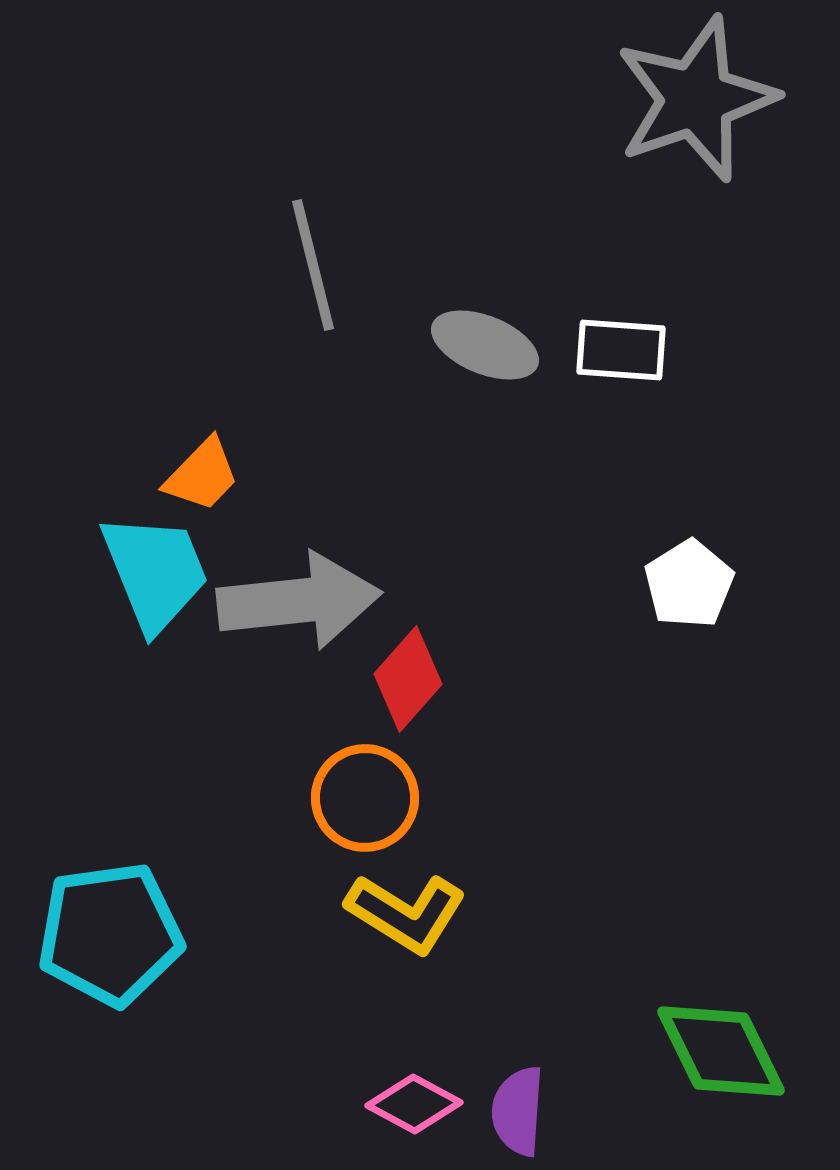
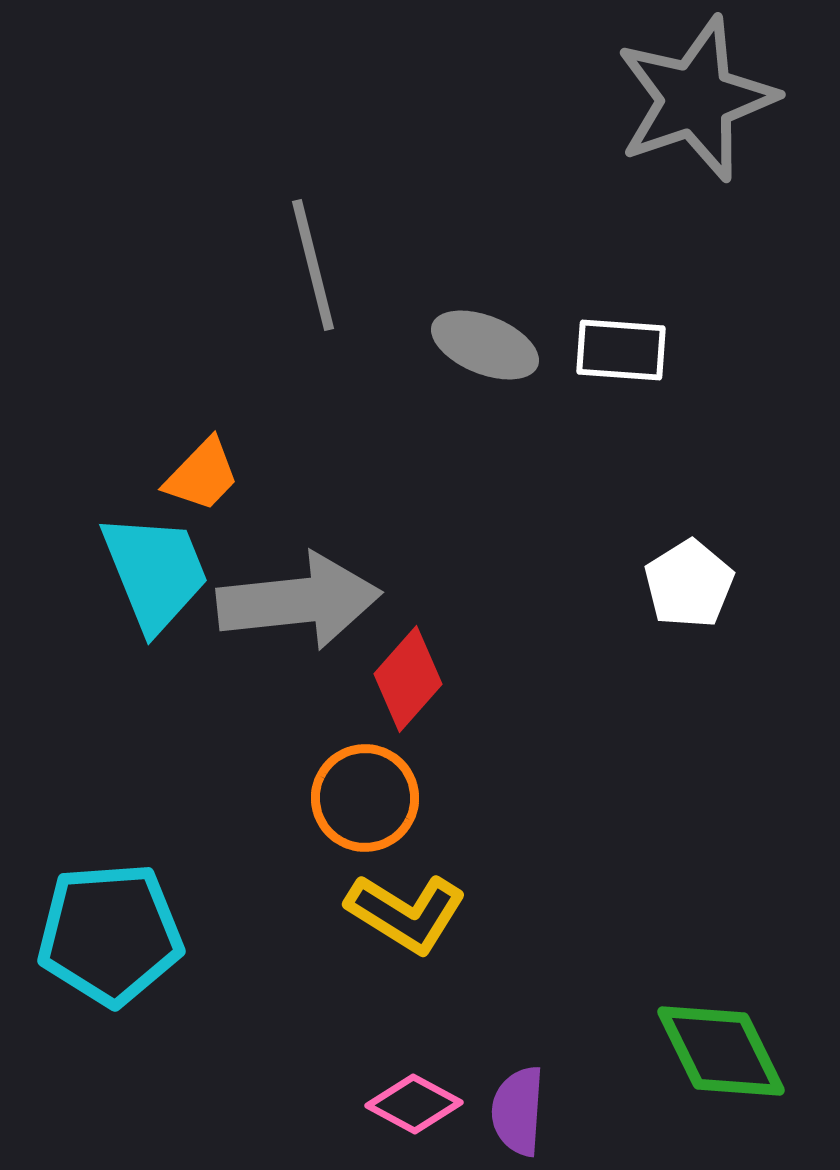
cyan pentagon: rotated 4 degrees clockwise
